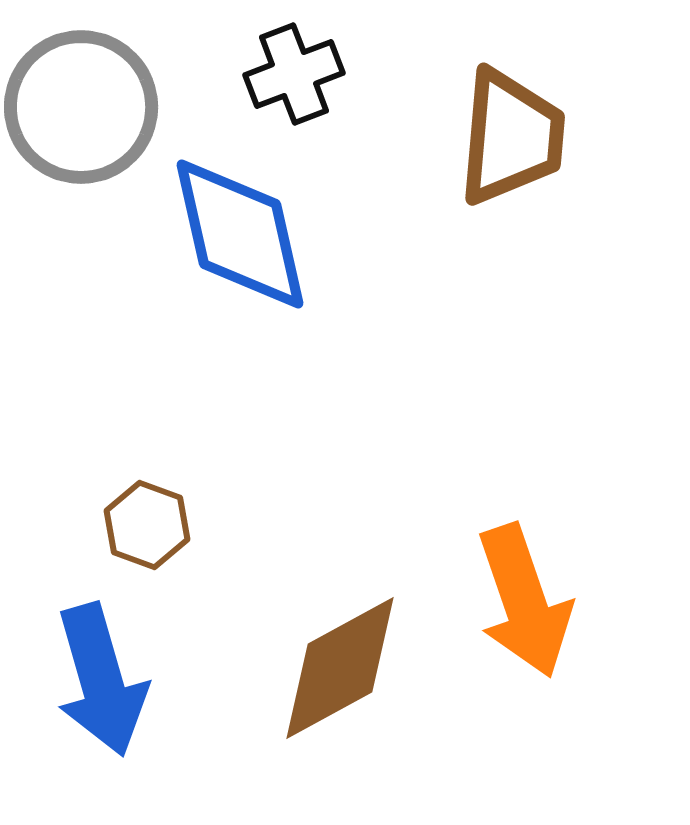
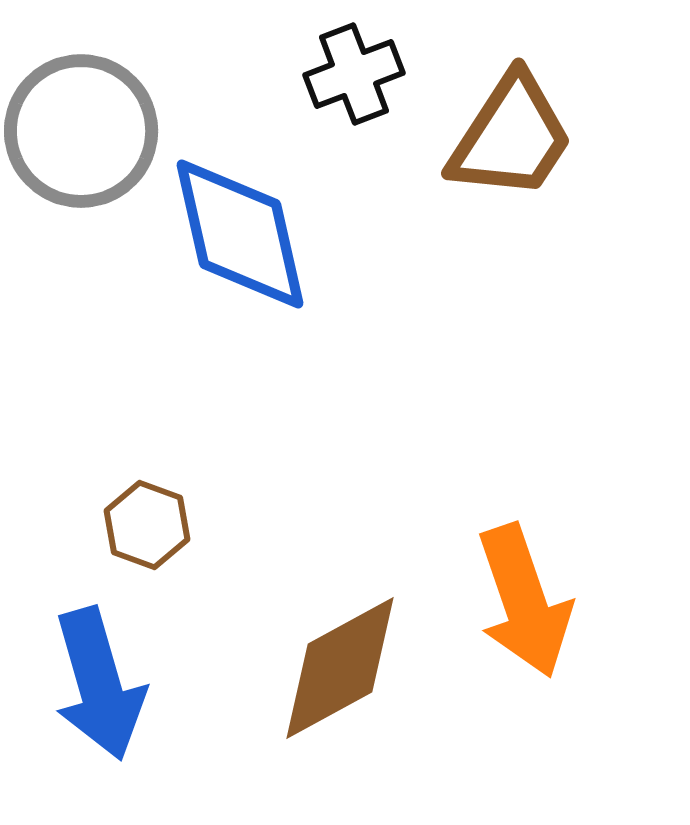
black cross: moved 60 px right
gray circle: moved 24 px down
brown trapezoid: rotated 28 degrees clockwise
blue arrow: moved 2 px left, 4 px down
